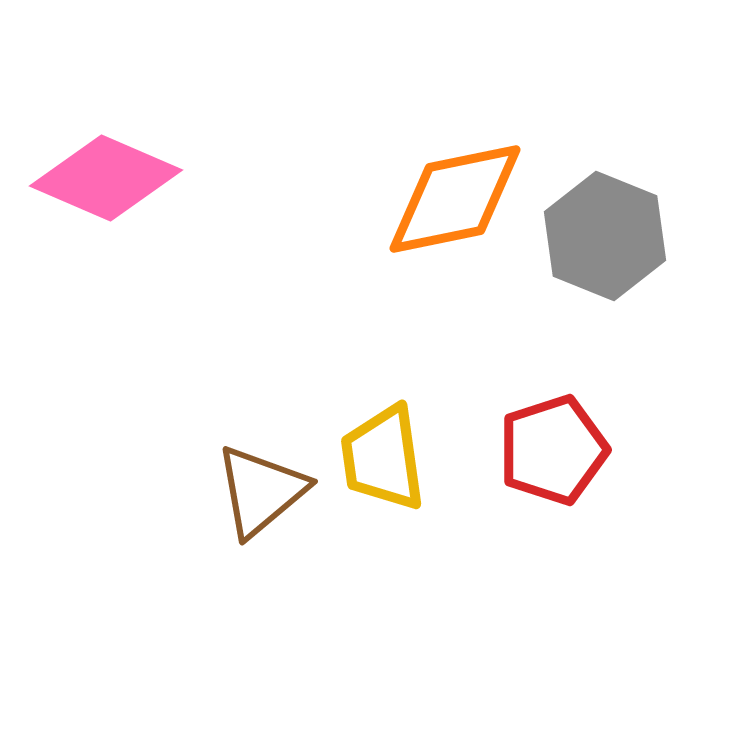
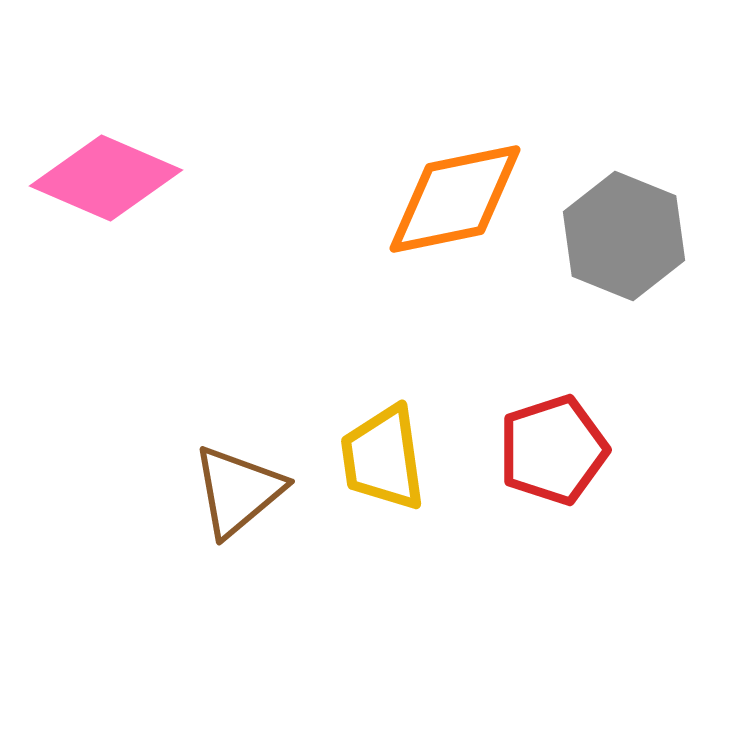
gray hexagon: moved 19 px right
brown triangle: moved 23 px left
